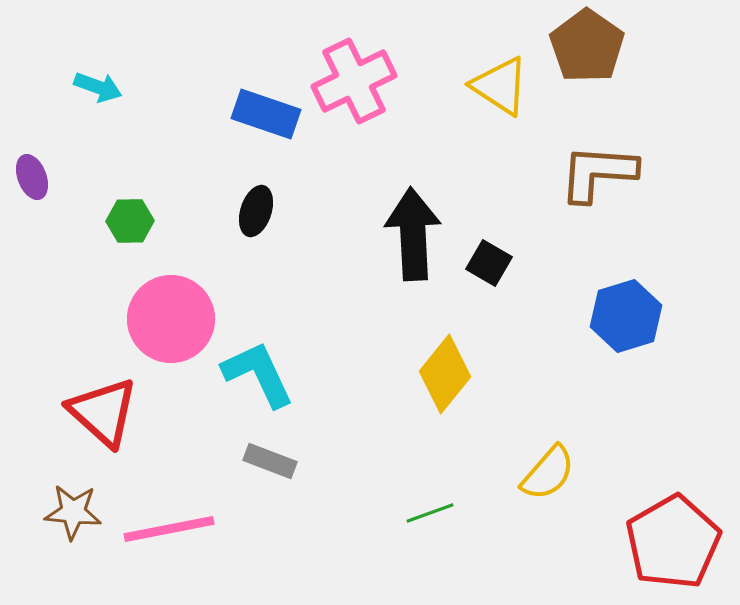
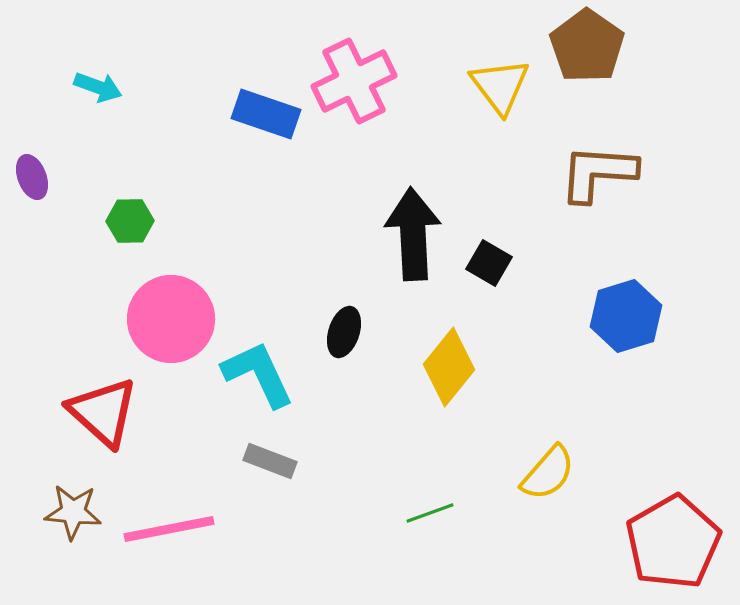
yellow triangle: rotated 20 degrees clockwise
black ellipse: moved 88 px right, 121 px down
yellow diamond: moved 4 px right, 7 px up
